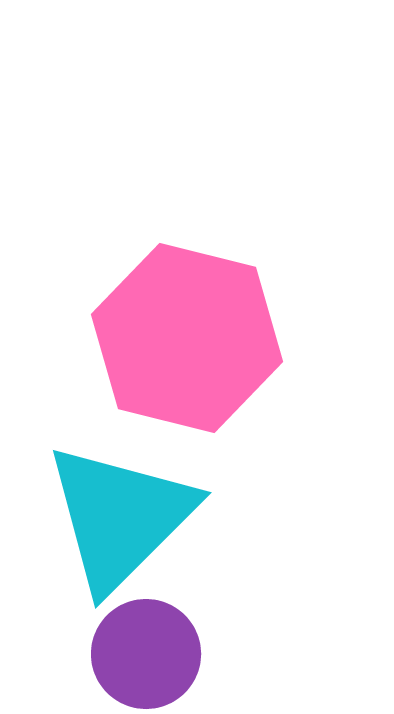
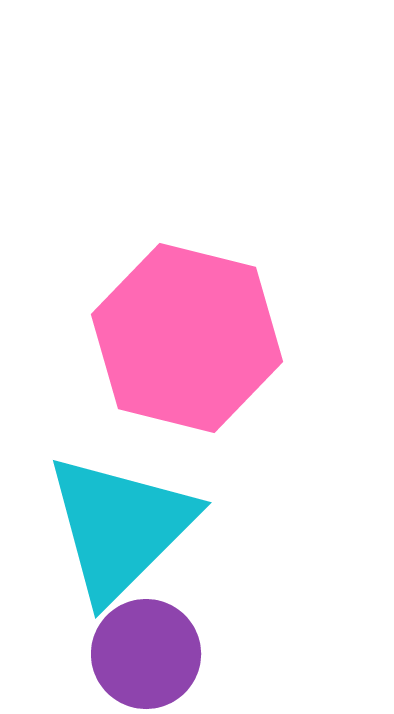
cyan triangle: moved 10 px down
